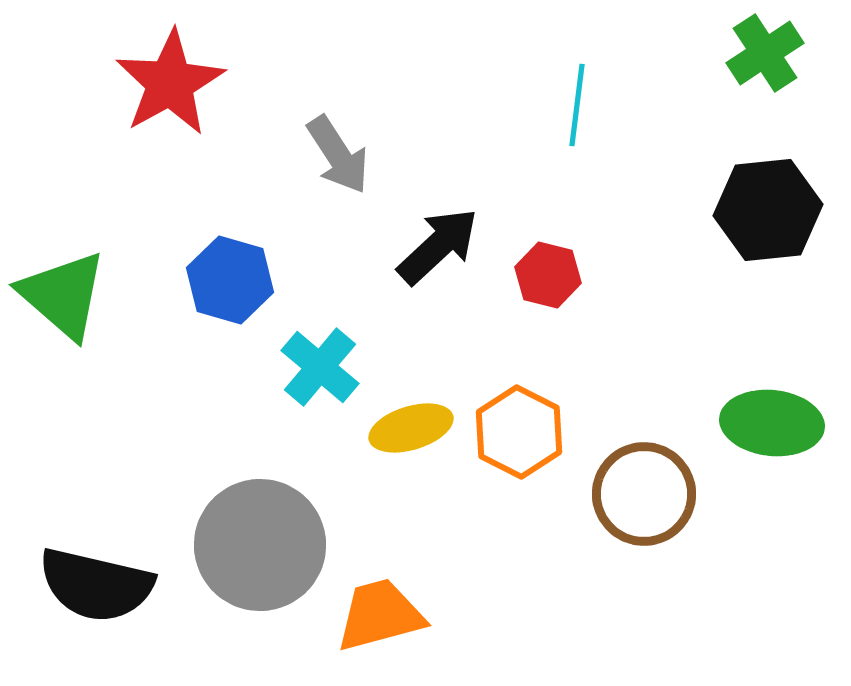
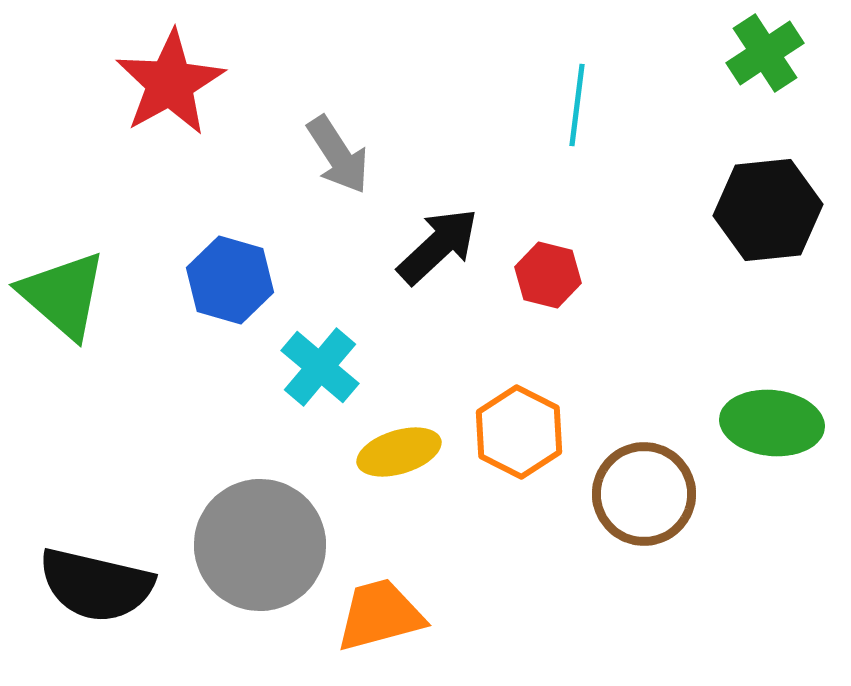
yellow ellipse: moved 12 px left, 24 px down
